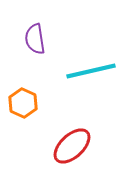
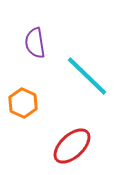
purple semicircle: moved 4 px down
cyan line: moved 4 px left, 5 px down; rotated 57 degrees clockwise
